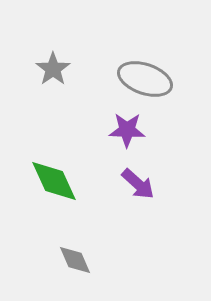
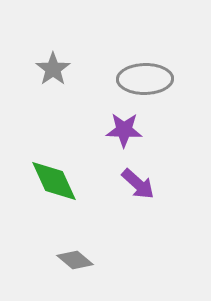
gray ellipse: rotated 20 degrees counterclockwise
purple star: moved 3 px left
gray diamond: rotated 27 degrees counterclockwise
